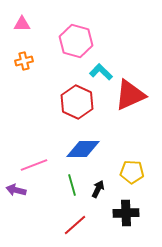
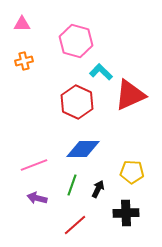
green line: rotated 35 degrees clockwise
purple arrow: moved 21 px right, 8 px down
